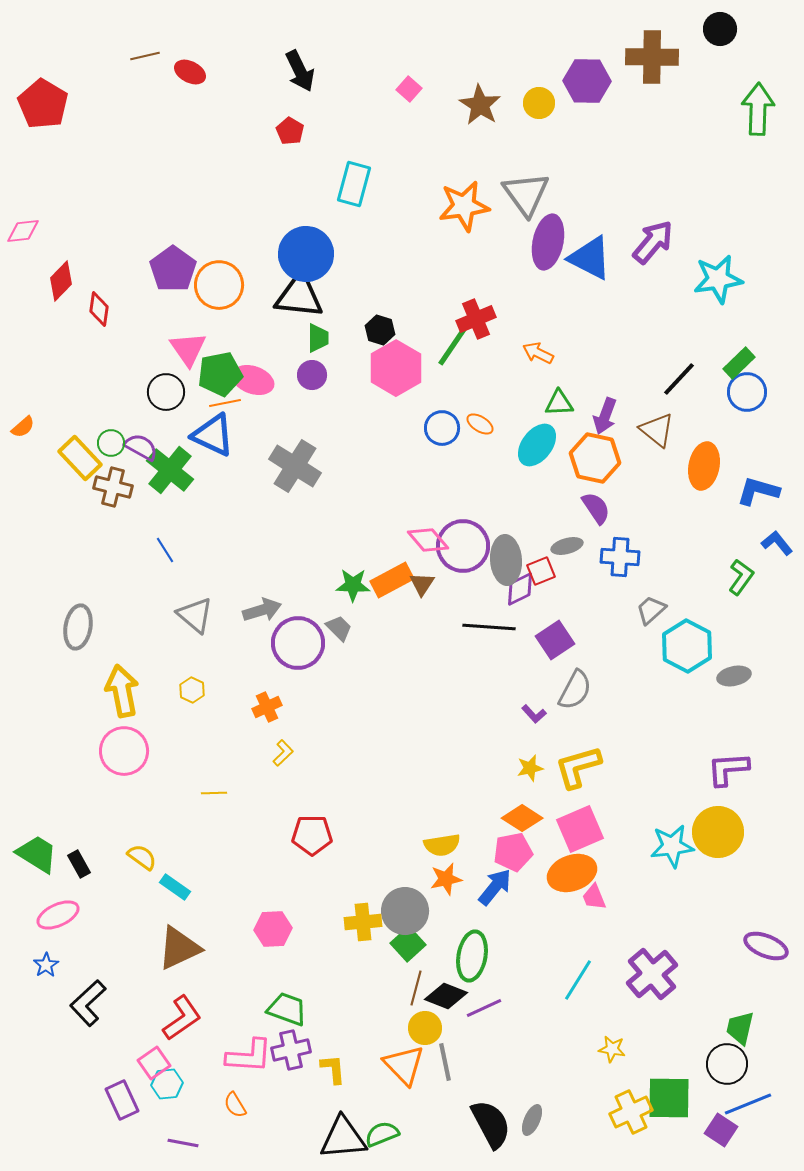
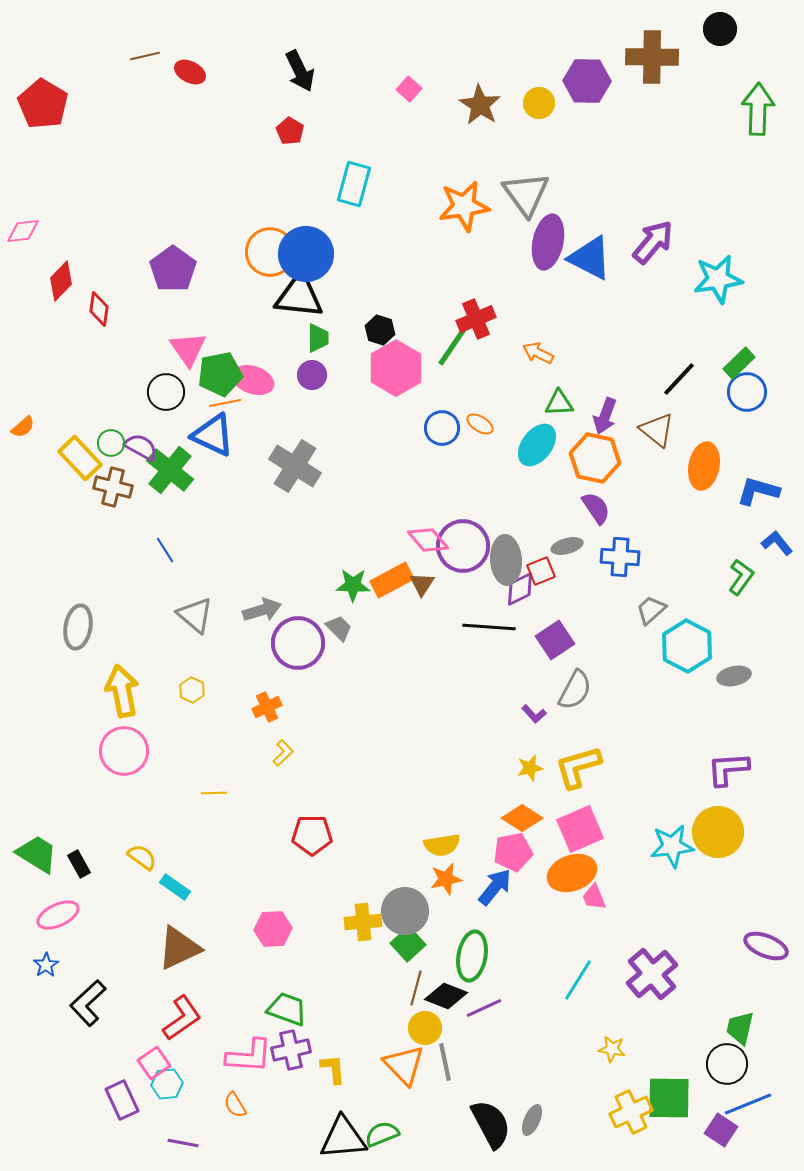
orange circle at (219, 285): moved 51 px right, 33 px up
